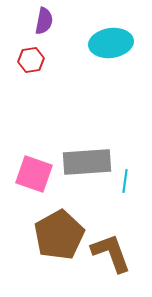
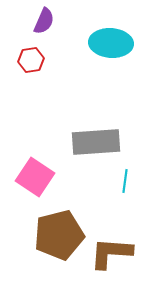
purple semicircle: rotated 12 degrees clockwise
cyan ellipse: rotated 12 degrees clockwise
gray rectangle: moved 9 px right, 20 px up
pink square: moved 1 px right, 3 px down; rotated 15 degrees clockwise
brown pentagon: rotated 15 degrees clockwise
brown L-shape: rotated 66 degrees counterclockwise
